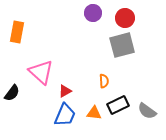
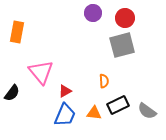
pink triangle: rotated 8 degrees clockwise
